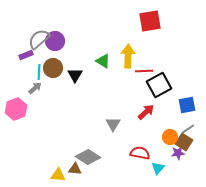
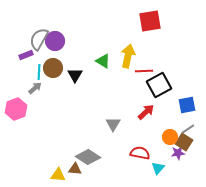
gray semicircle: rotated 20 degrees counterclockwise
yellow arrow: rotated 10 degrees clockwise
